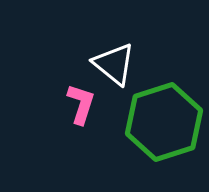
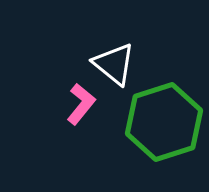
pink L-shape: rotated 21 degrees clockwise
